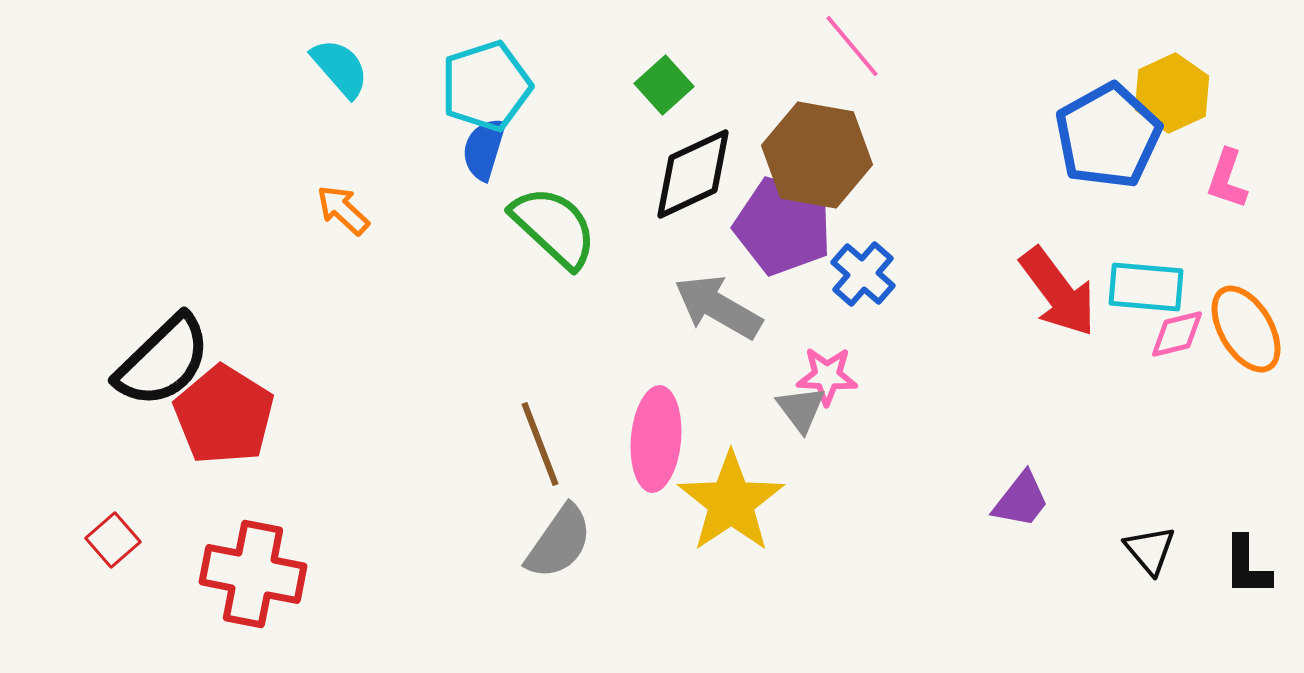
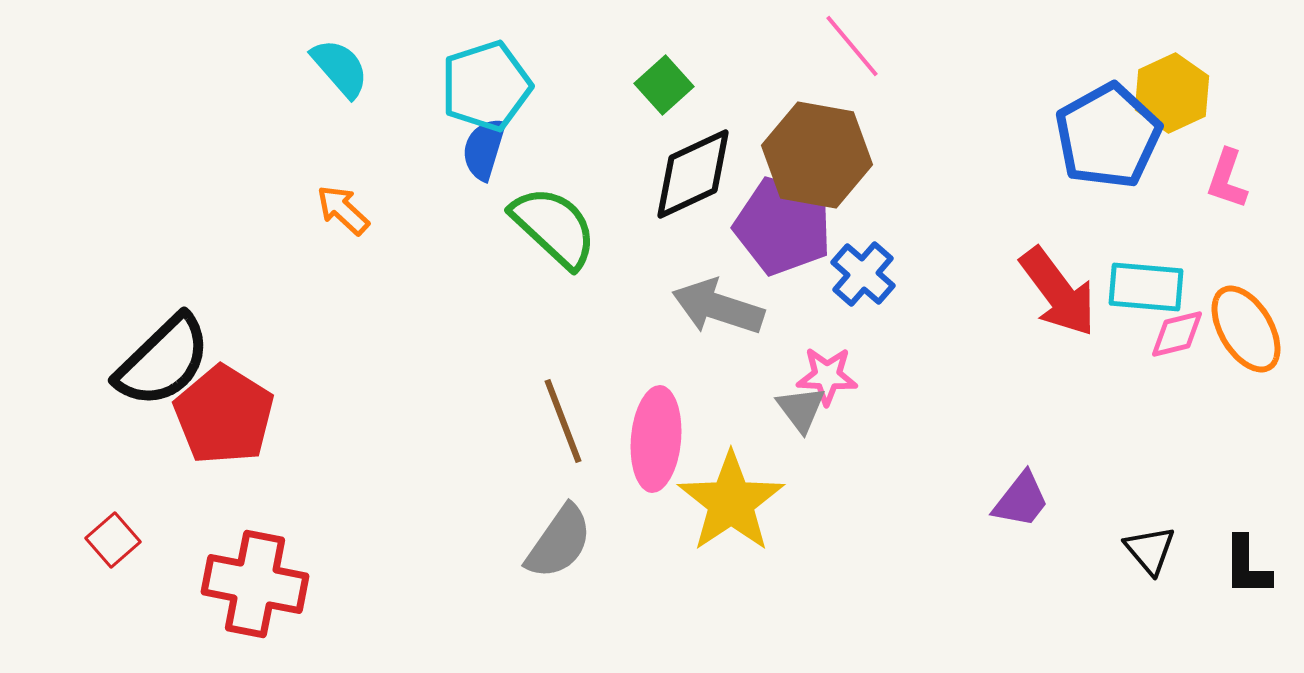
gray arrow: rotated 12 degrees counterclockwise
brown line: moved 23 px right, 23 px up
red cross: moved 2 px right, 10 px down
